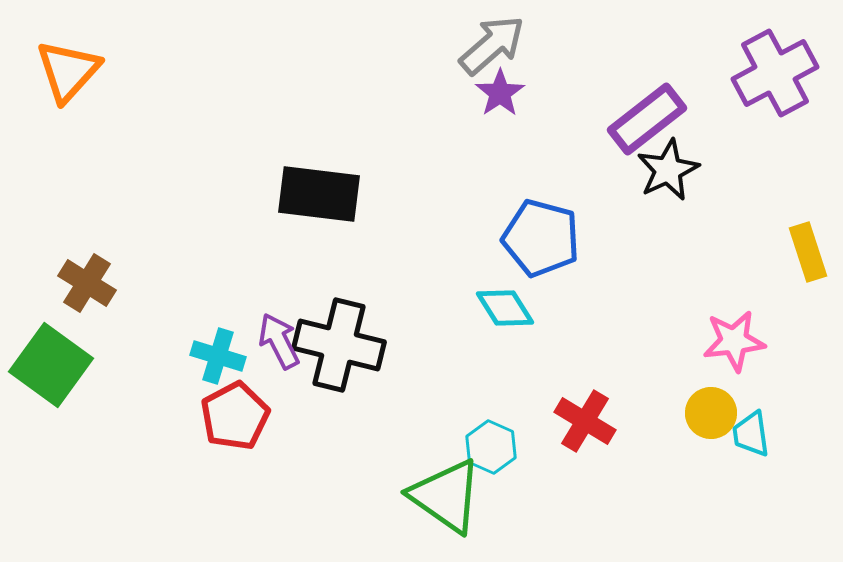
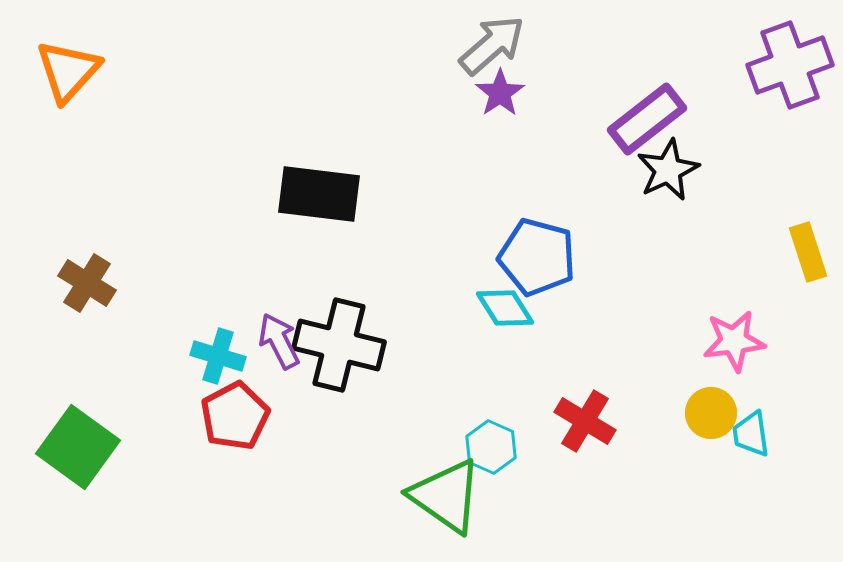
purple cross: moved 15 px right, 8 px up; rotated 8 degrees clockwise
blue pentagon: moved 4 px left, 19 px down
green square: moved 27 px right, 82 px down
